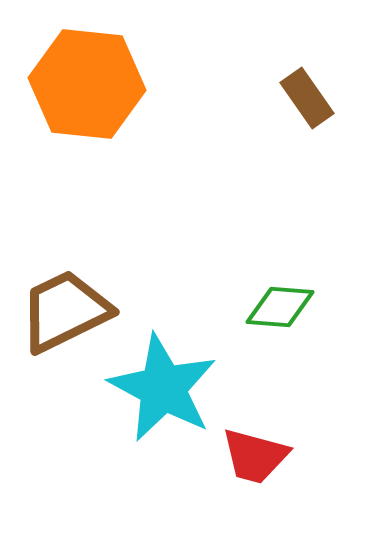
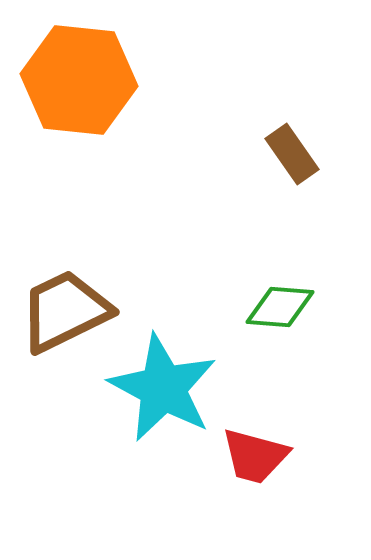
orange hexagon: moved 8 px left, 4 px up
brown rectangle: moved 15 px left, 56 px down
